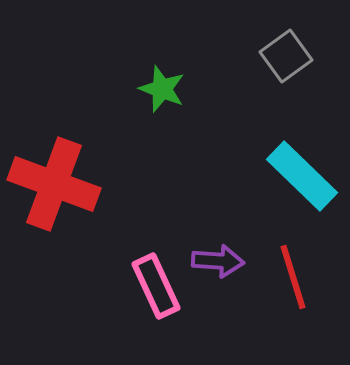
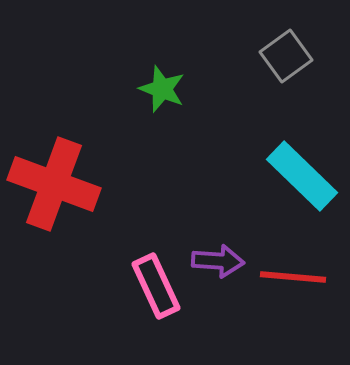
red line: rotated 68 degrees counterclockwise
